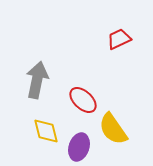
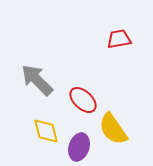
red trapezoid: rotated 15 degrees clockwise
gray arrow: rotated 57 degrees counterclockwise
